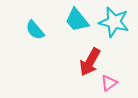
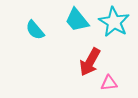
cyan star: rotated 16 degrees clockwise
pink triangle: rotated 30 degrees clockwise
